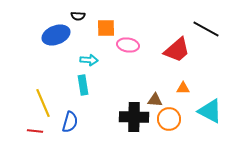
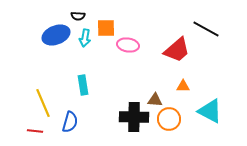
cyan arrow: moved 4 px left, 22 px up; rotated 96 degrees clockwise
orange triangle: moved 2 px up
